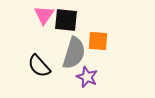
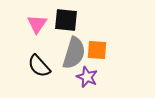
pink triangle: moved 7 px left, 9 px down
orange square: moved 1 px left, 9 px down
